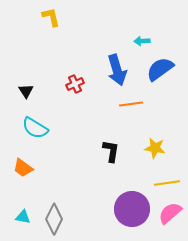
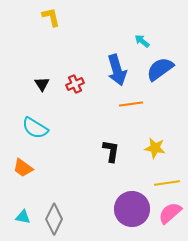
cyan arrow: rotated 42 degrees clockwise
black triangle: moved 16 px right, 7 px up
